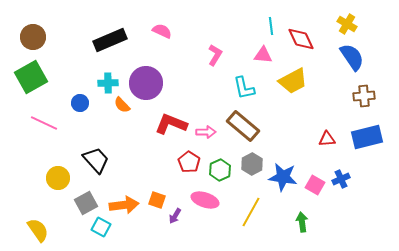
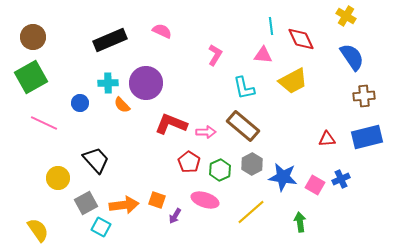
yellow cross: moved 1 px left, 8 px up
yellow line: rotated 20 degrees clockwise
green arrow: moved 2 px left
